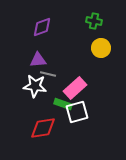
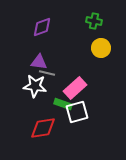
purple triangle: moved 1 px right, 2 px down; rotated 12 degrees clockwise
gray line: moved 1 px left, 1 px up
